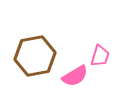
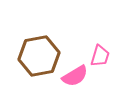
brown hexagon: moved 4 px right
